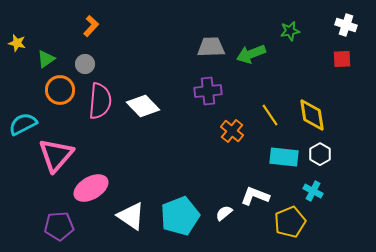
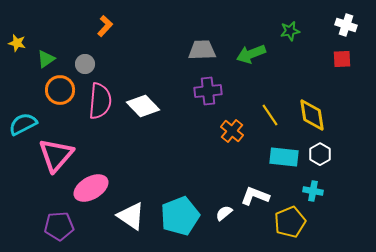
orange L-shape: moved 14 px right
gray trapezoid: moved 9 px left, 3 px down
cyan cross: rotated 18 degrees counterclockwise
